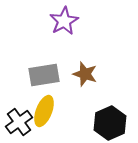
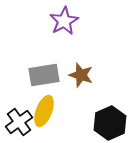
brown star: moved 4 px left, 1 px down
